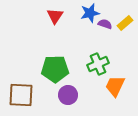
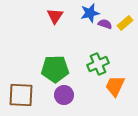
purple circle: moved 4 px left
